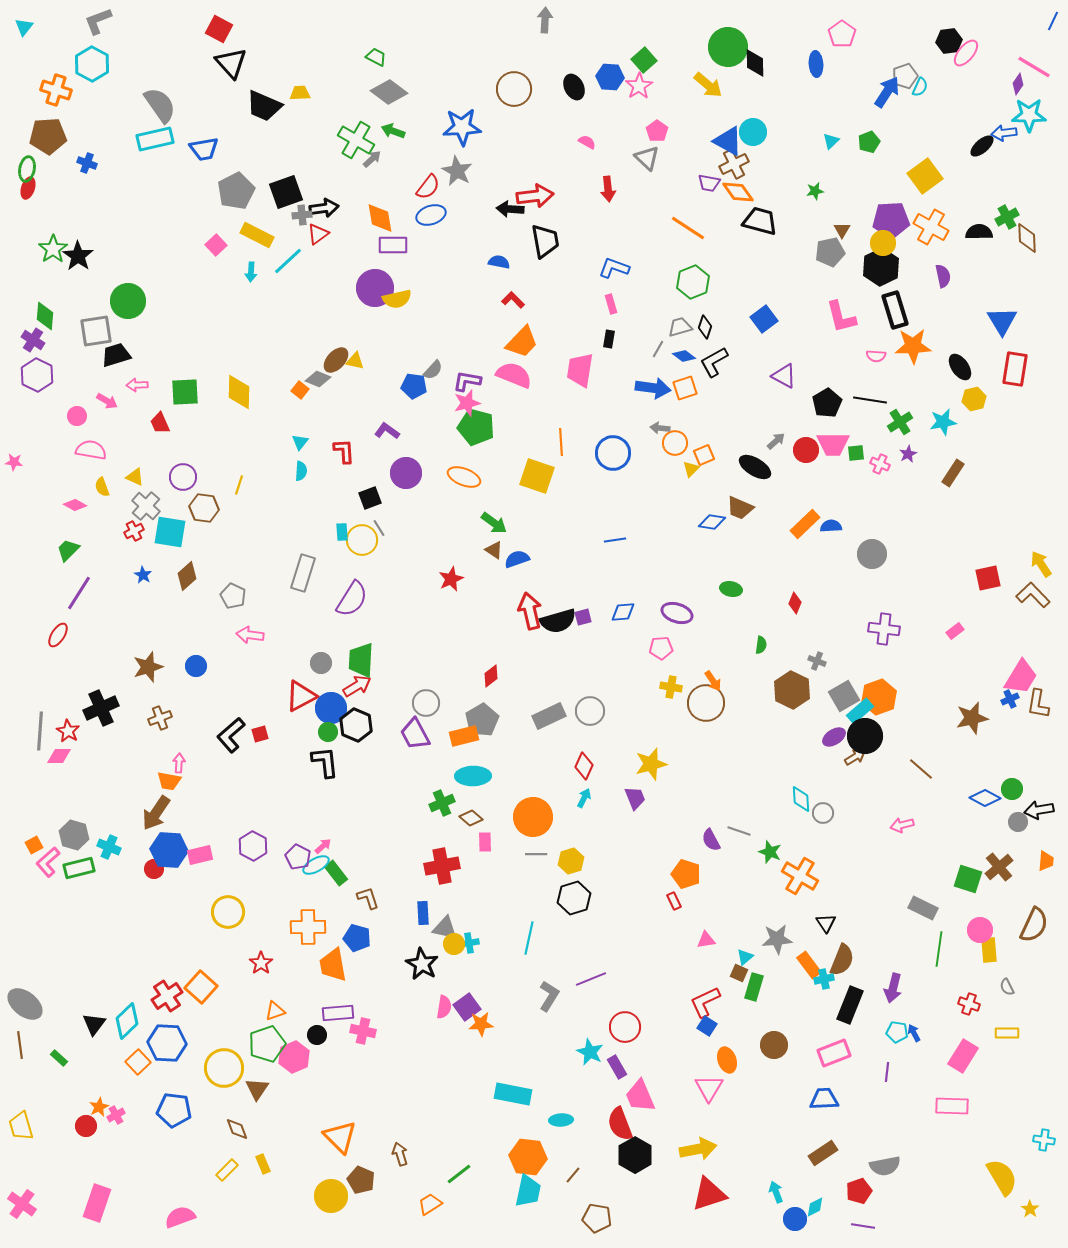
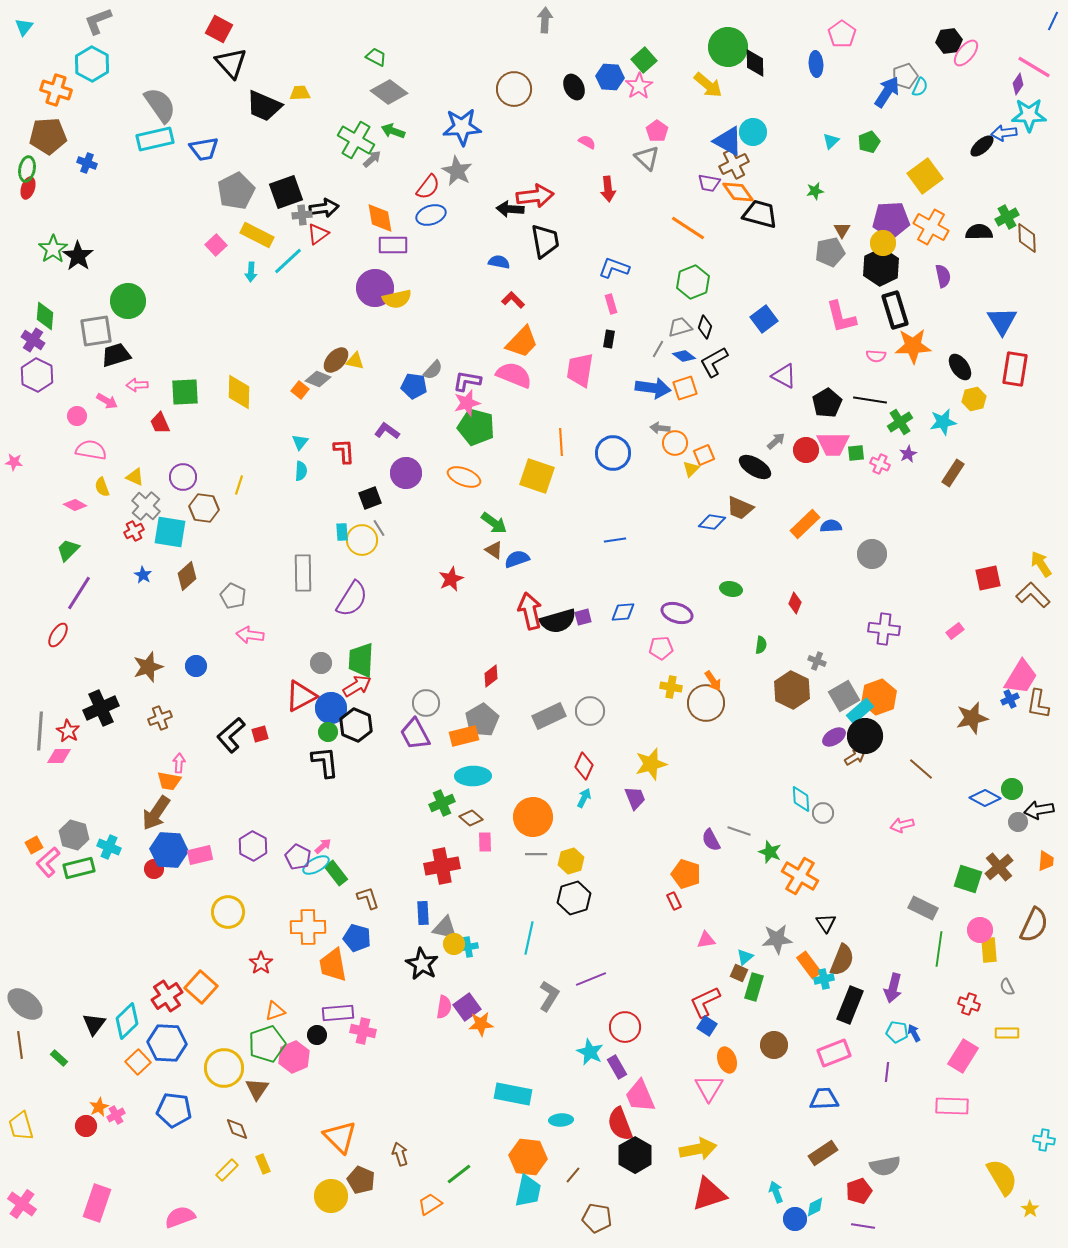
black trapezoid at (760, 221): moved 7 px up
gray rectangle at (303, 573): rotated 18 degrees counterclockwise
cyan cross at (469, 943): moved 1 px left, 4 px down
